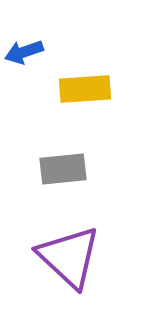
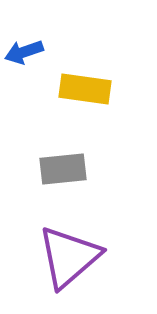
yellow rectangle: rotated 12 degrees clockwise
purple triangle: rotated 36 degrees clockwise
